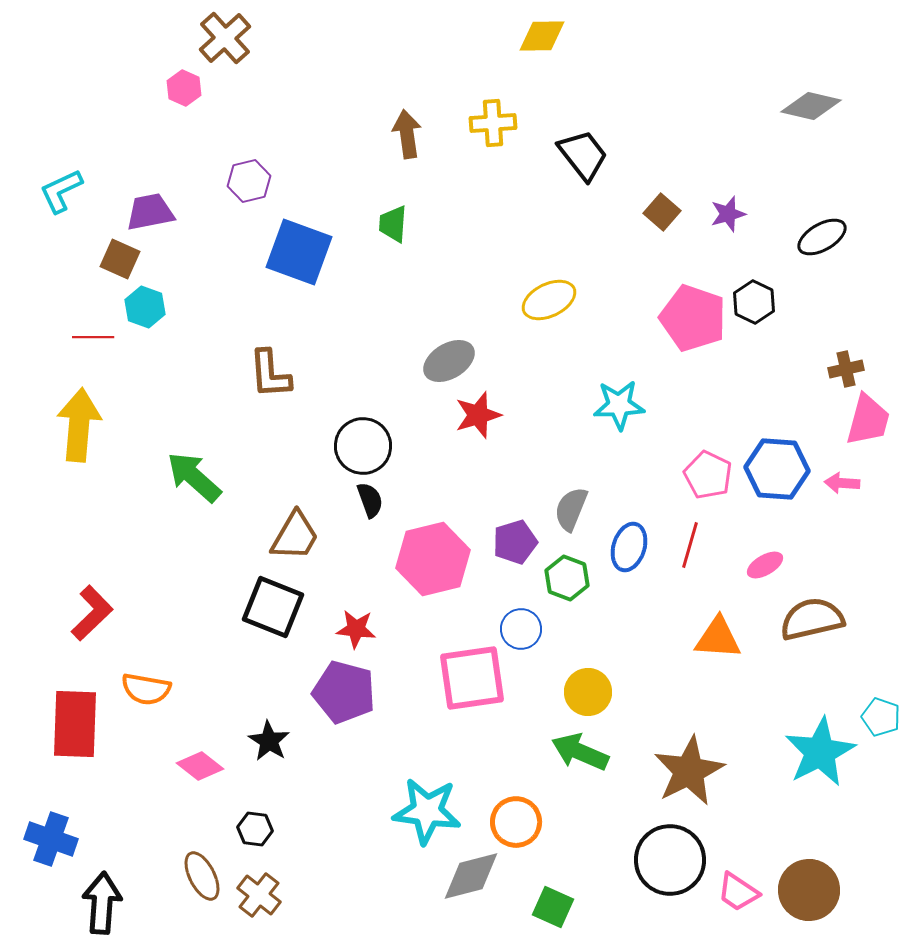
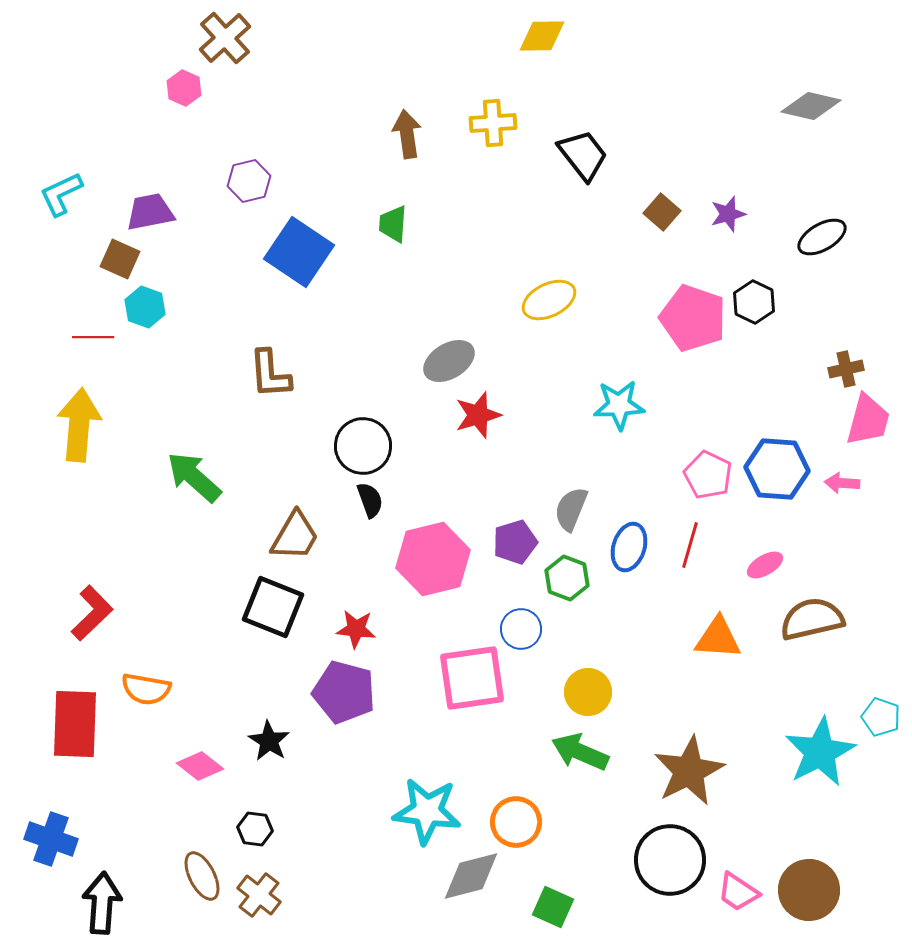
cyan L-shape at (61, 191): moved 3 px down
blue square at (299, 252): rotated 14 degrees clockwise
